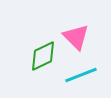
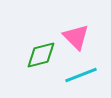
green diamond: moved 2 px left, 1 px up; rotated 12 degrees clockwise
